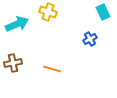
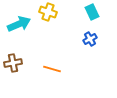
cyan rectangle: moved 11 px left
cyan arrow: moved 2 px right
